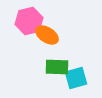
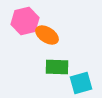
pink hexagon: moved 4 px left
cyan square: moved 5 px right, 5 px down
